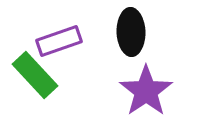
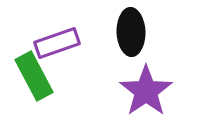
purple rectangle: moved 2 px left, 2 px down
green rectangle: moved 1 px left, 1 px down; rotated 15 degrees clockwise
